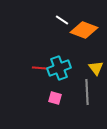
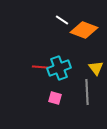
red line: moved 1 px up
